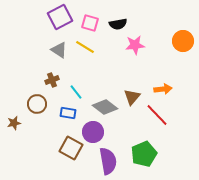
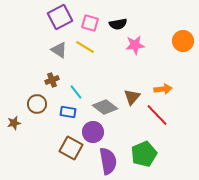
blue rectangle: moved 1 px up
